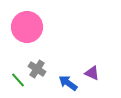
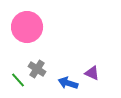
blue arrow: rotated 18 degrees counterclockwise
